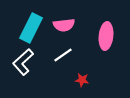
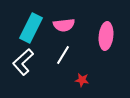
white line: rotated 24 degrees counterclockwise
